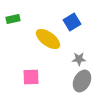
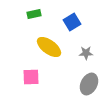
green rectangle: moved 21 px right, 5 px up
yellow ellipse: moved 1 px right, 8 px down
gray star: moved 7 px right, 6 px up
gray ellipse: moved 7 px right, 3 px down
